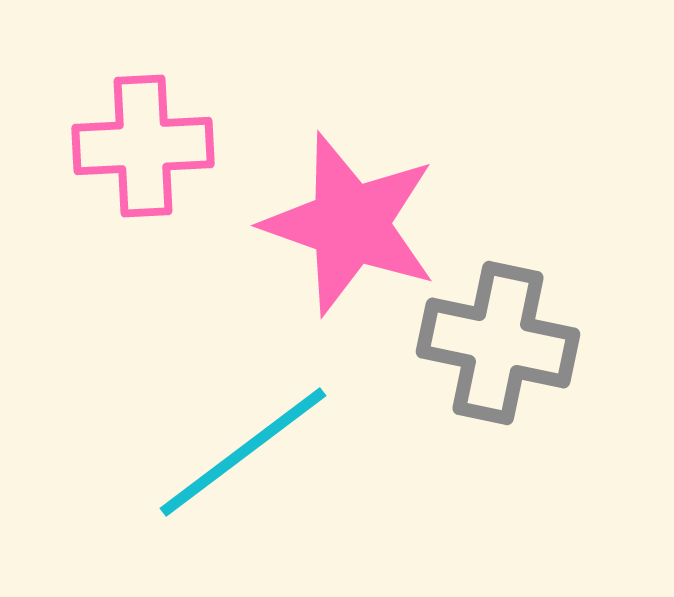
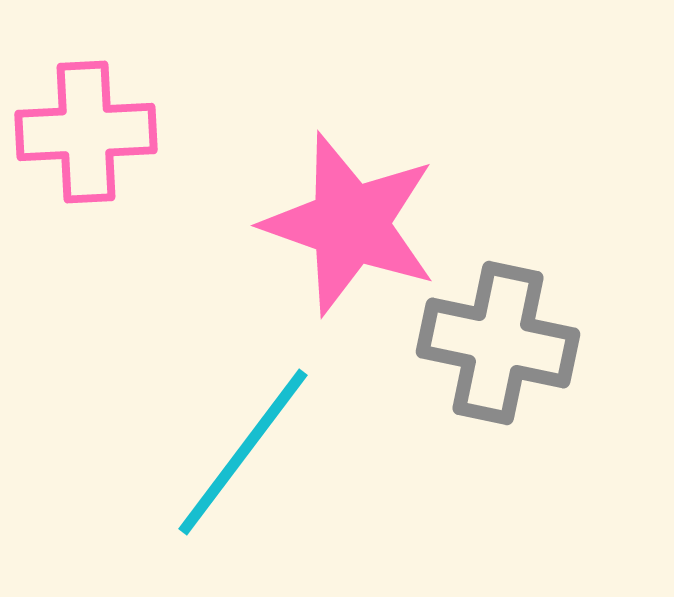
pink cross: moved 57 px left, 14 px up
cyan line: rotated 16 degrees counterclockwise
